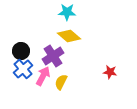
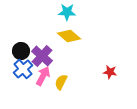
purple cross: moved 11 px left; rotated 15 degrees counterclockwise
